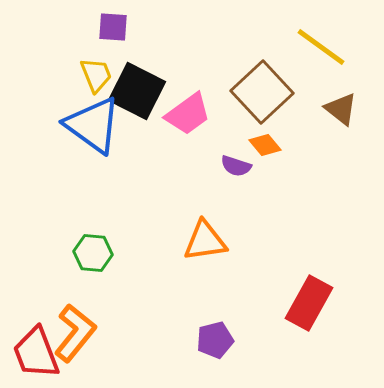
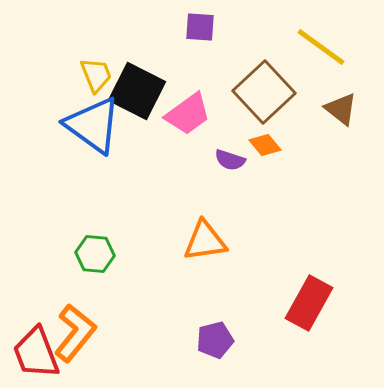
purple square: moved 87 px right
brown square: moved 2 px right
purple semicircle: moved 6 px left, 6 px up
green hexagon: moved 2 px right, 1 px down
